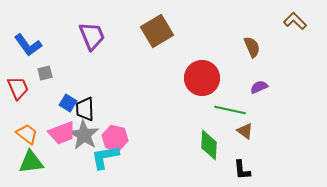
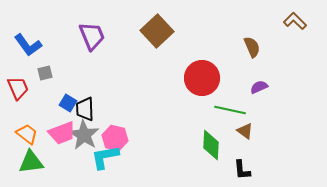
brown square: rotated 12 degrees counterclockwise
green diamond: moved 2 px right
